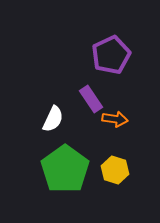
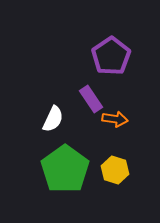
purple pentagon: moved 1 px down; rotated 9 degrees counterclockwise
